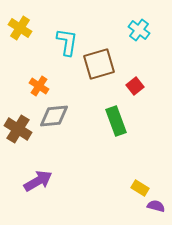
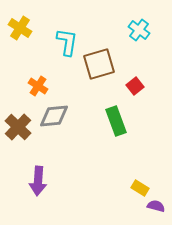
orange cross: moved 1 px left
brown cross: moved 2 px up; rotated 12 degrees clockwise
purple arrow: rotated 124 degrees clockwise
